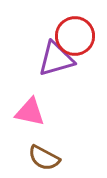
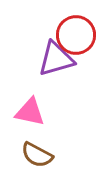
red circle: moved 1 px right, 1 px up
brown semicircle: moved 7 px left, 3 px up
